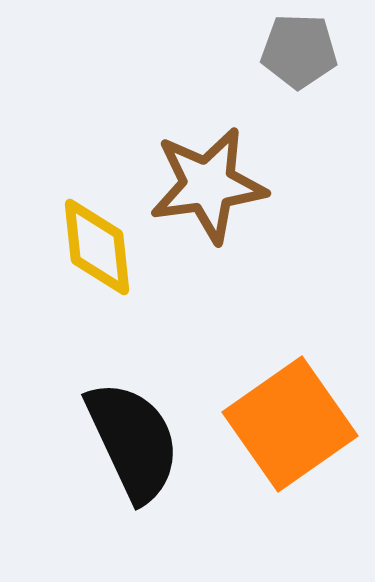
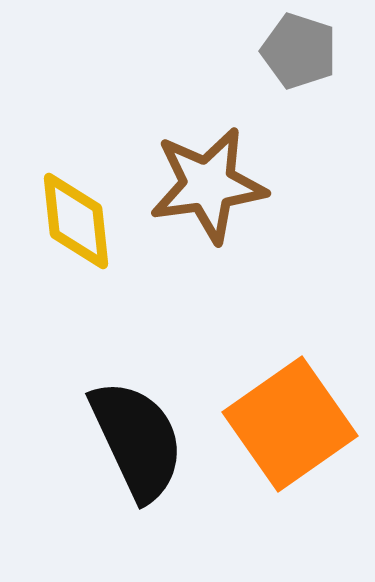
gray pentagon: rotated 16 degrees clockwise
yellow diamond: moved 21 px left, 26 px up
black semicircle: moved 4 px right, 1 px up
